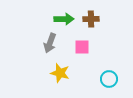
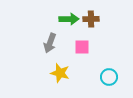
green arrow: moved 5 px right
cyan circle: moved 2 px up
